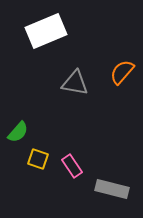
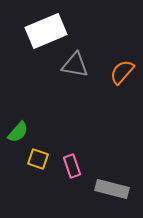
gray triangle: moved 18 px up
pink rectangle: rotated 15 degrees clockwise
